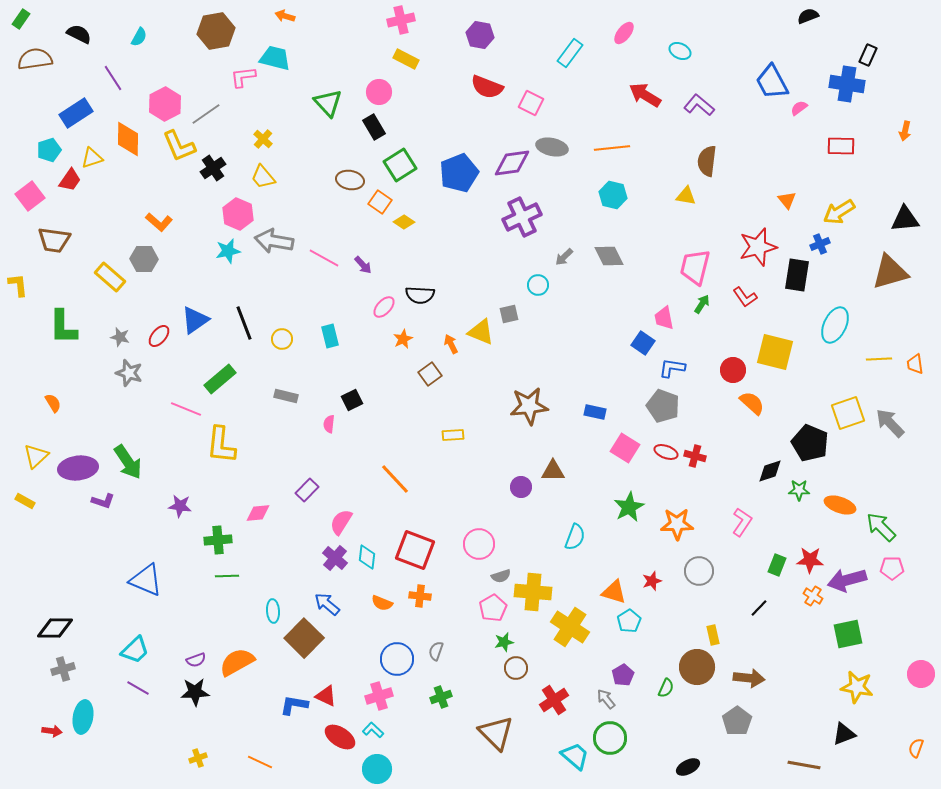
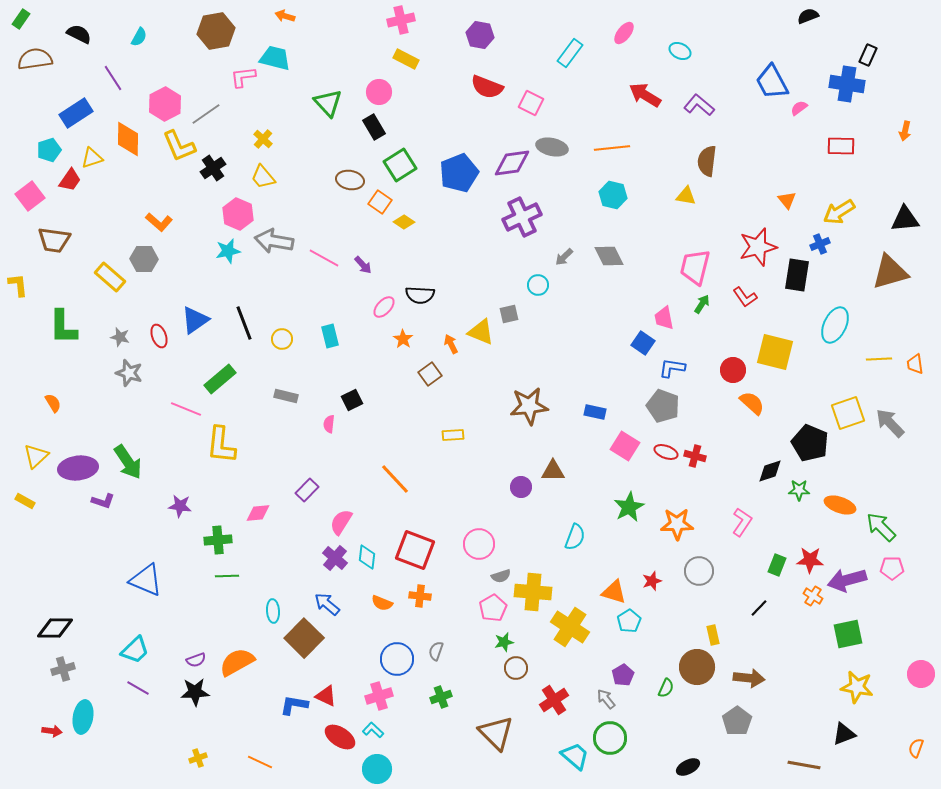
red ellipse at (159, 336): rotated 60 degrees counterclockwise
orange star at (403, 339): rotated 12 degrees counterclockwise
pink square at (625, 448): moved 2 px up
